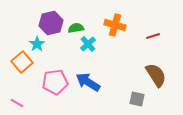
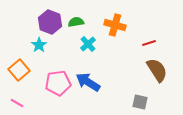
purple hexagon: moved 1 px left, 1 px up; rotated 25 degrees counterclockwise
green semicircle: moved 6 px up
red line: moved 4 px left, 7 px down
cyan star: moved 2 px right, 1 px down
orange square: moved 3 px left, 8 px down
brown semicircle: moved 1 px right, 5 px up
pink pentagon: moved 3 px right, 1 px down
gray square: moved 3 px right, 3 px down
